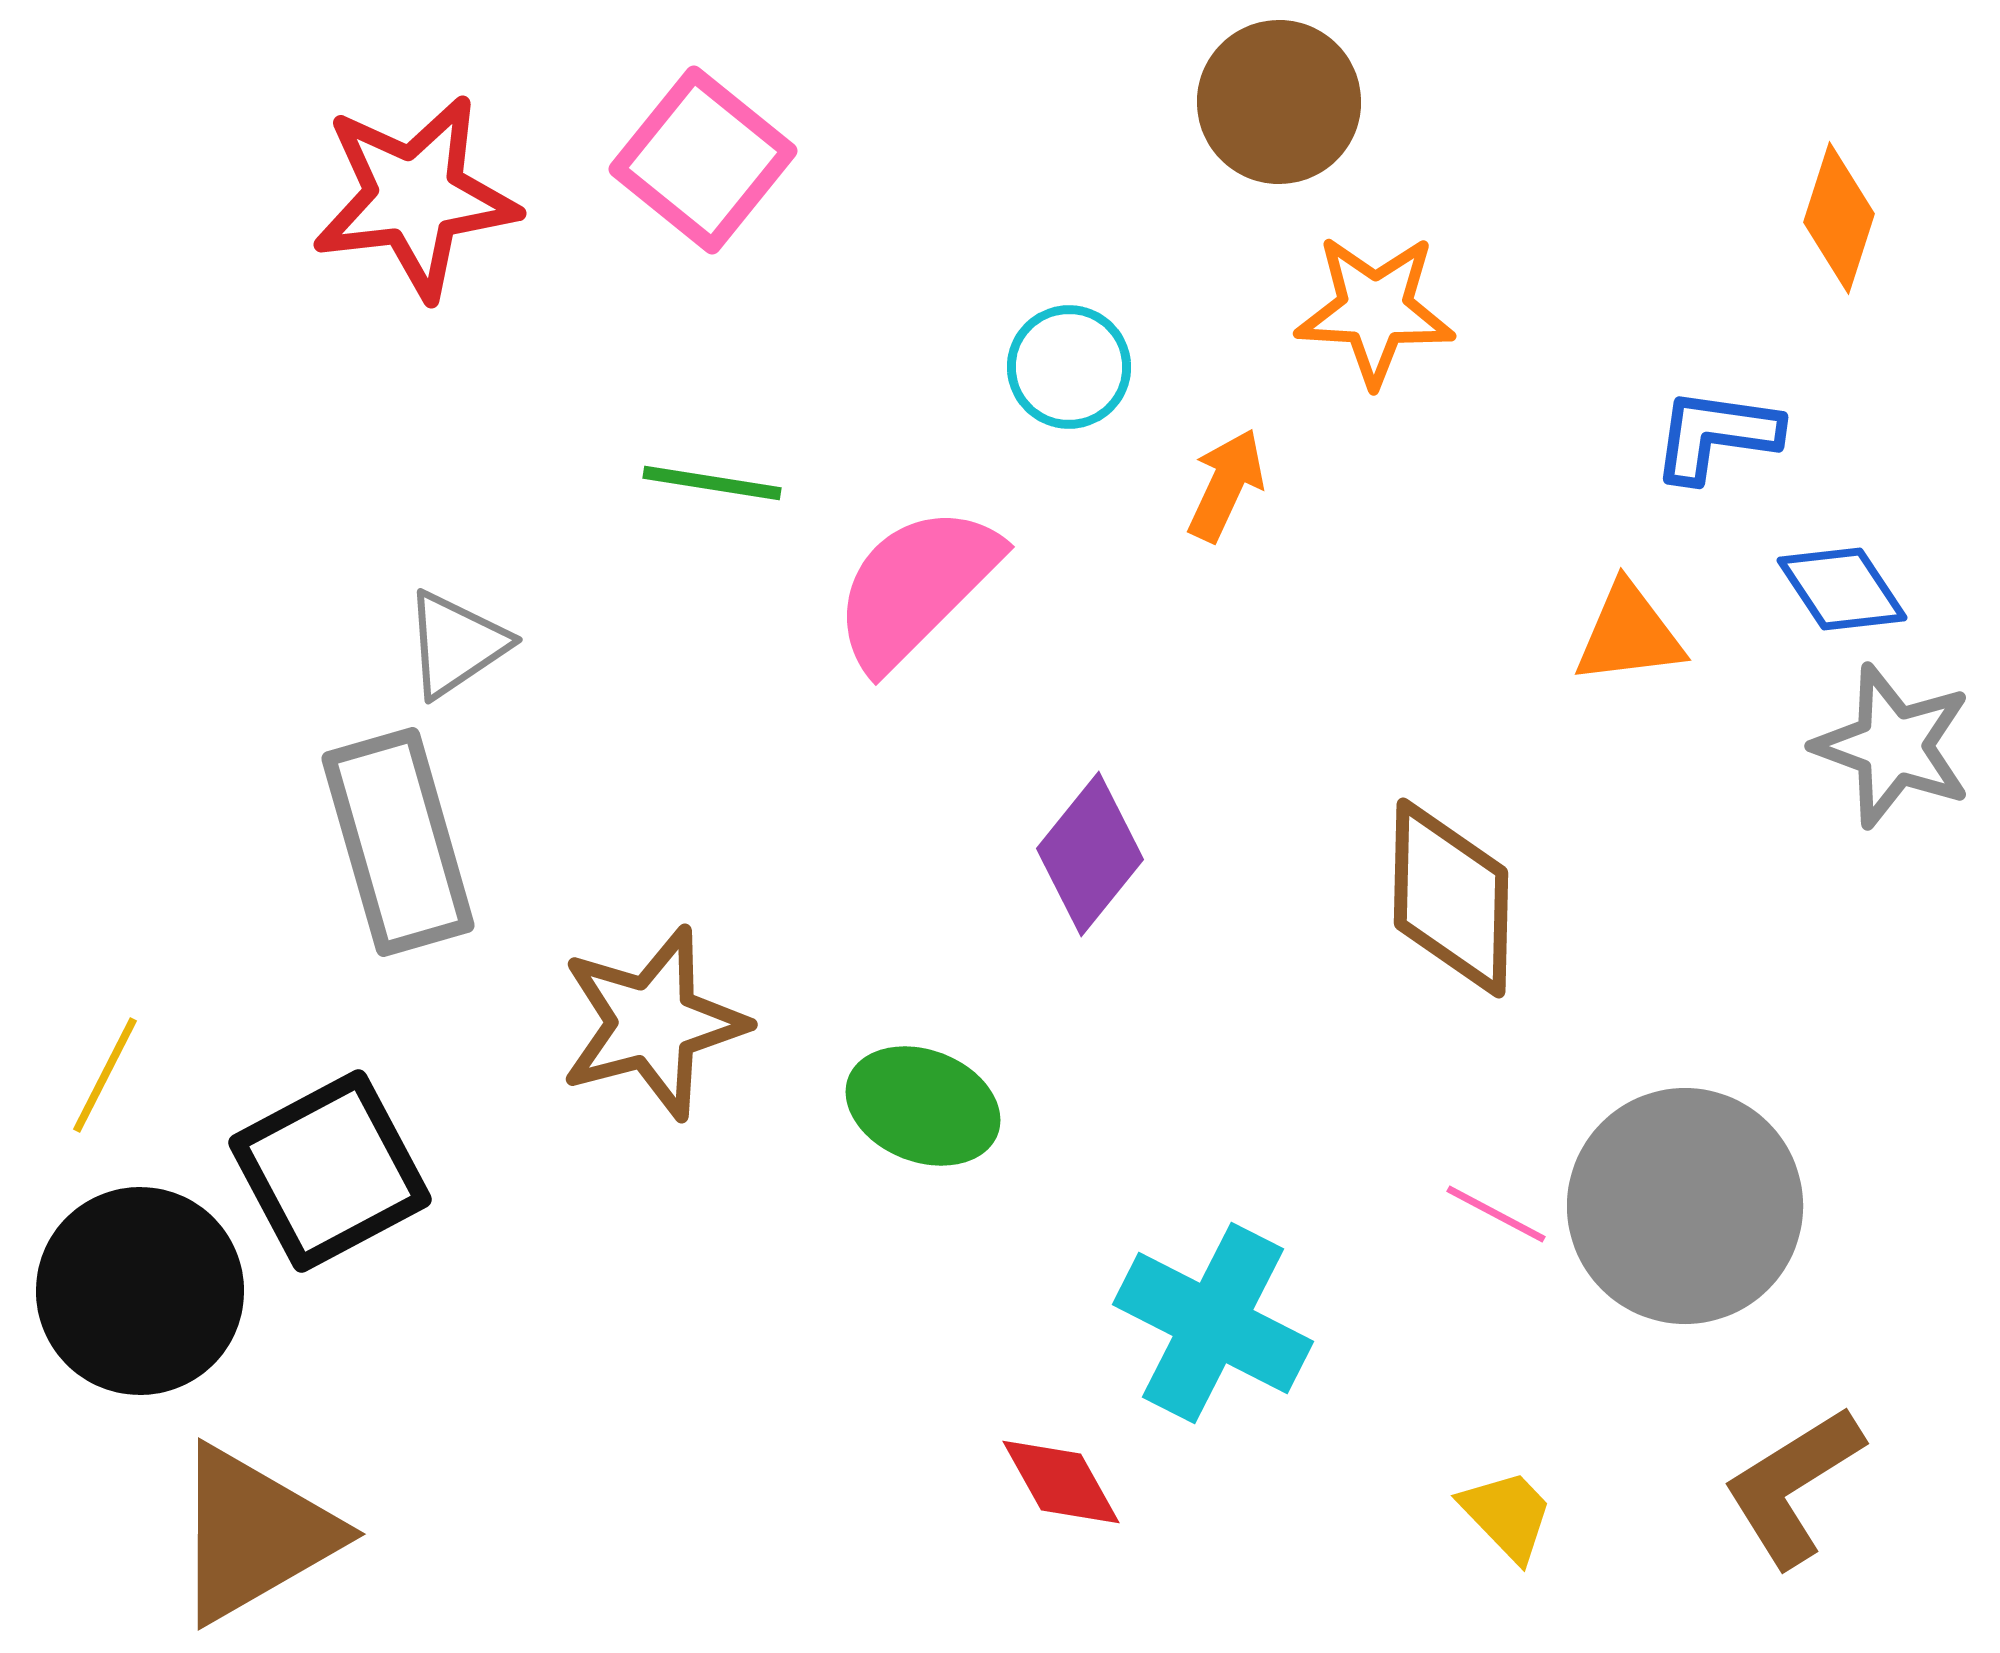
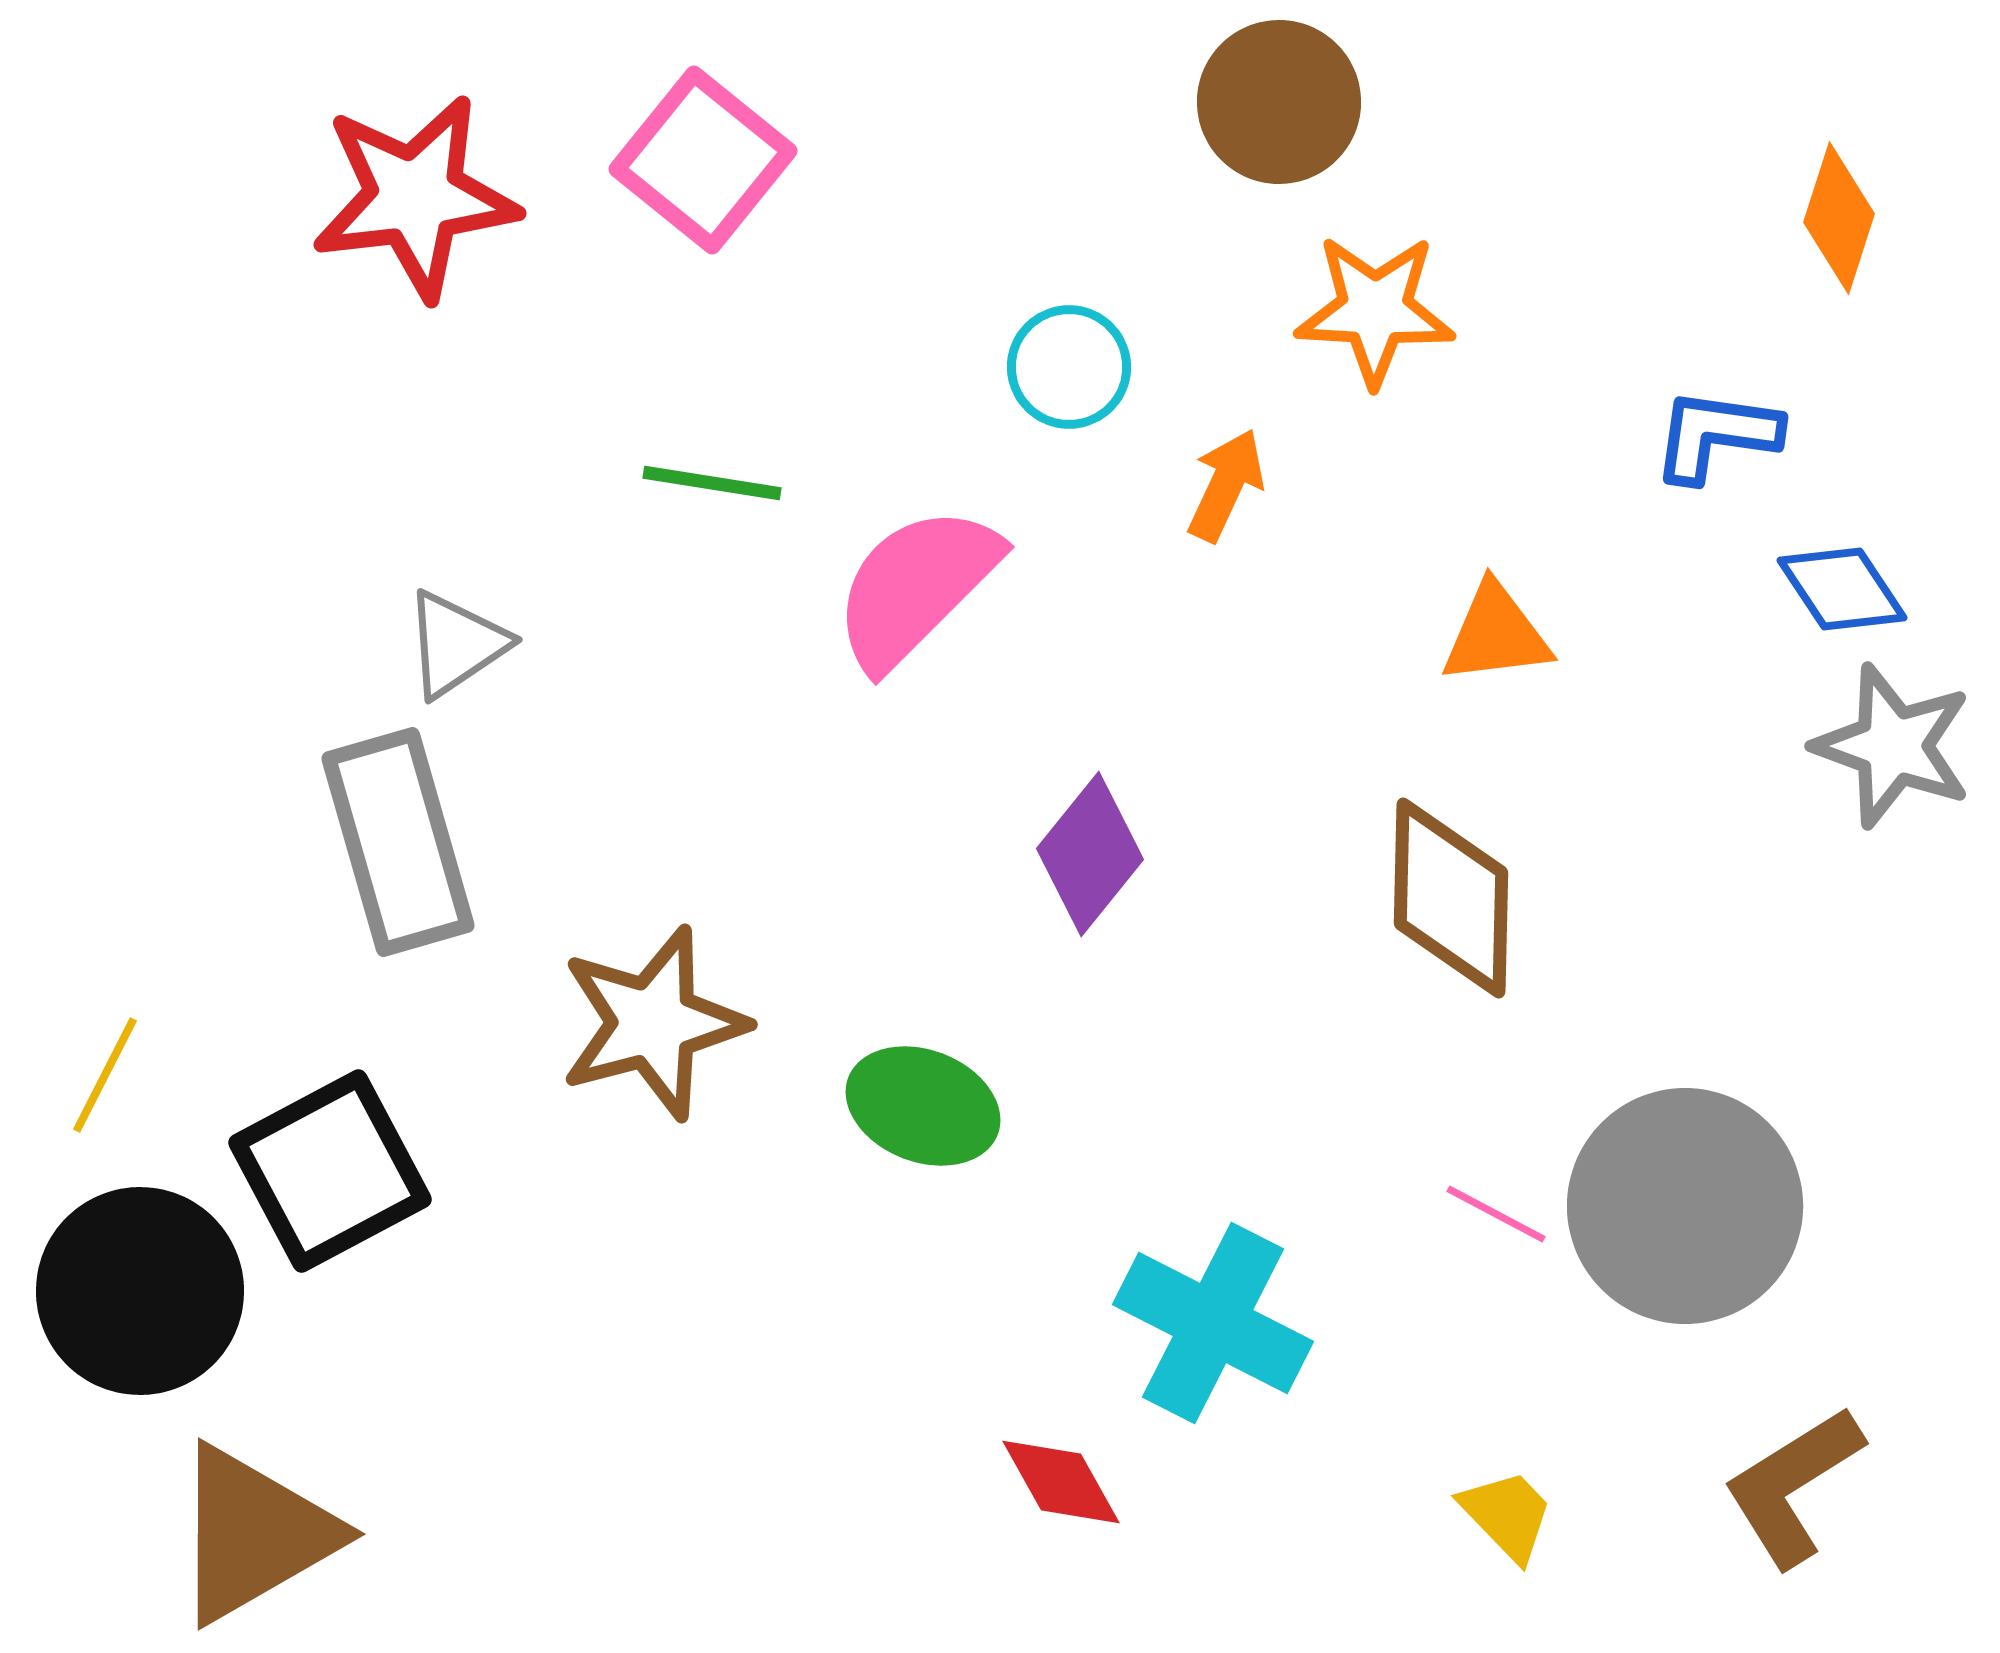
orange triangle: moved 133 px left
